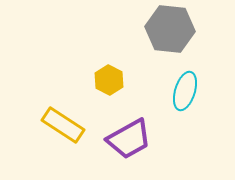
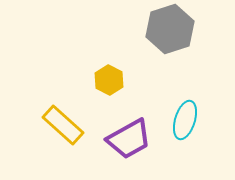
gray hexagon: rotated 24 degrees counterclockwise
cyan ellipse: moved 29 px down
yellow rectangle: rotated 9 degrees clockwise
